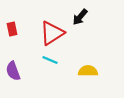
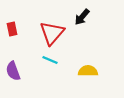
black arrow: moved 2 px right
red triangle: rotated 16 degrees counterclockwise
